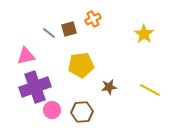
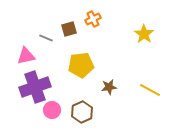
gray line: moved 3 px left, 5 px down; rotated 16 degrees counterclockwise
brown hexagon: rotated 20 degrees counterclockwise
